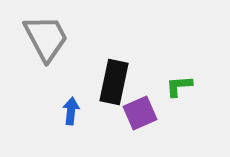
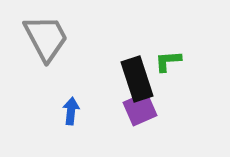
black rectangle: moved 23 px right, 3 px up; rotated 30 degrees counterclockwise
green L-shape: moved 11 px left, 25 px up
purple square: moved 4 px up
